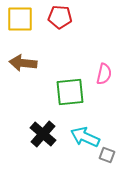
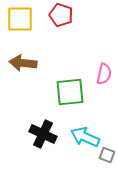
red pentagon: moved 1 px right, 2 px up; rotated 15 degrees clockwise
black cross: rotated 16 degrees counterclockwise
